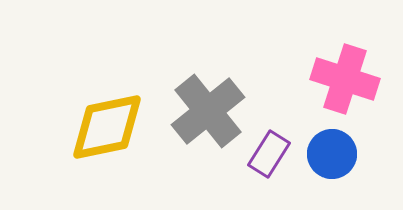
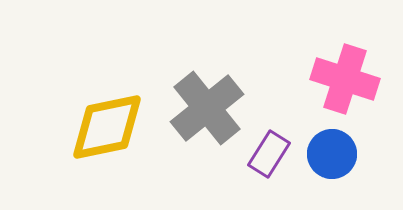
gray cross: moved 1 px left, 3 px up
